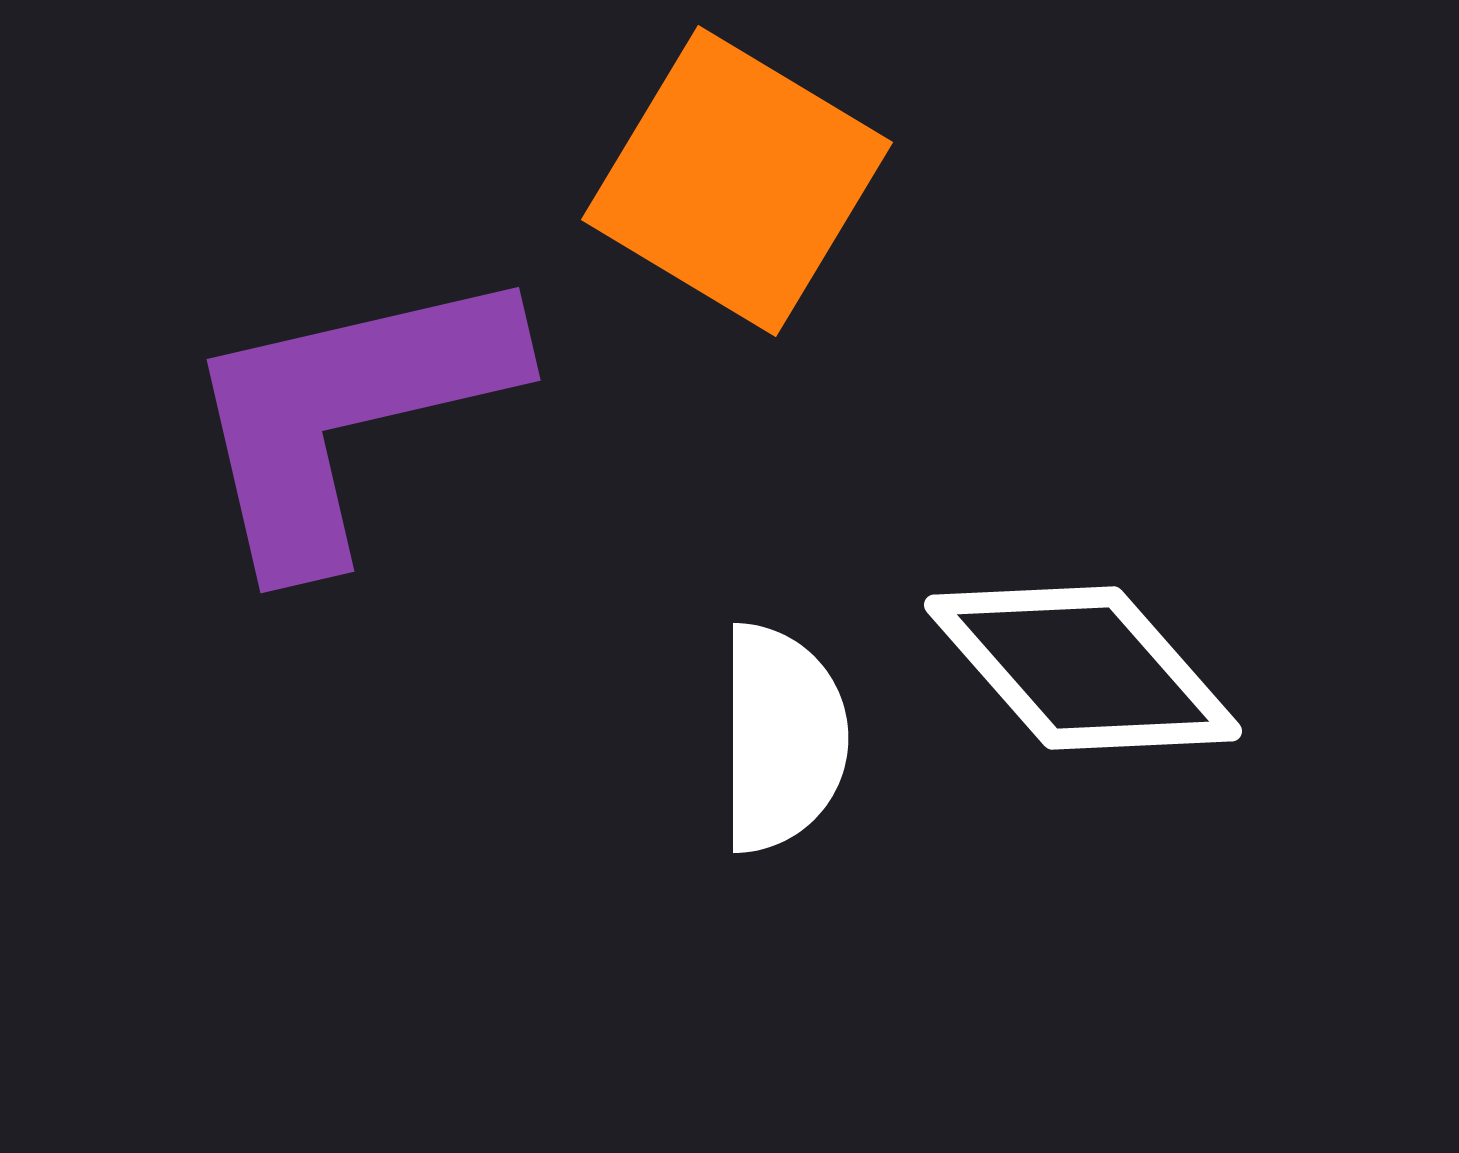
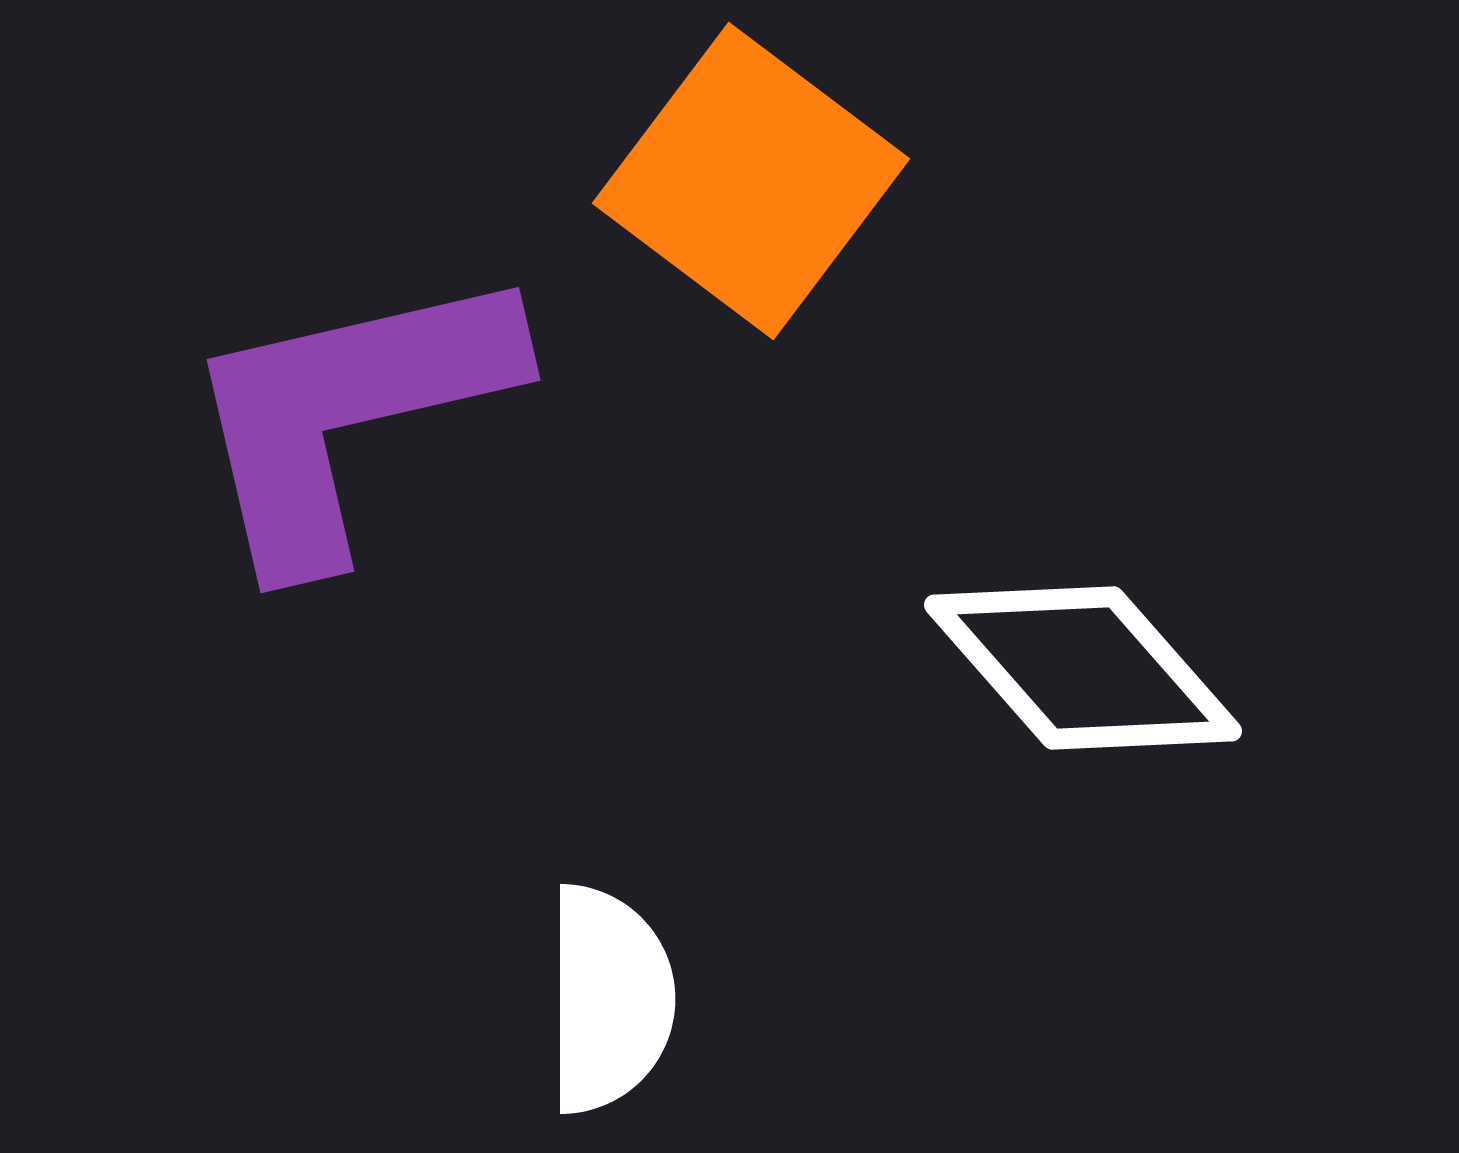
orange square: moved 14 px right; rotated 6 degrees clockwise
white semicircle: moved 173 px left, 261 px down
